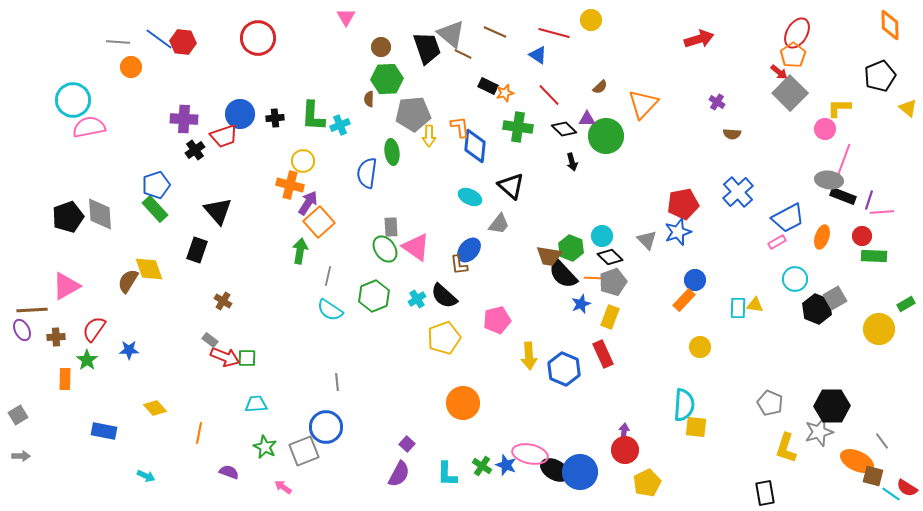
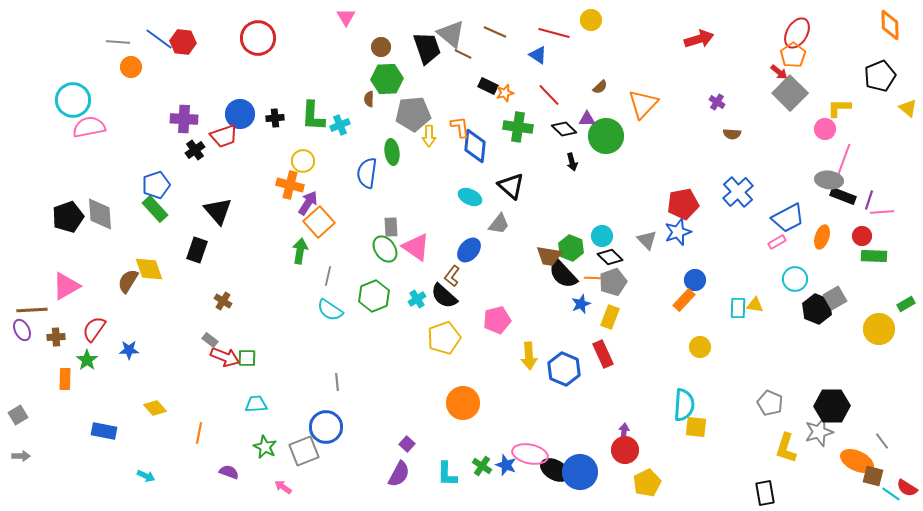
brown L-shape at (459, 265): moved 7 px left, 11 px down; rotated 45 degrees clockwise
